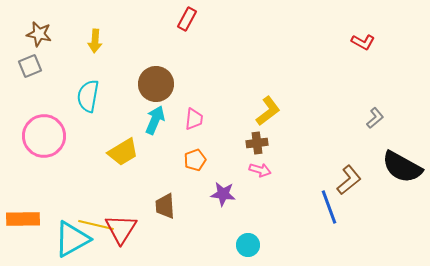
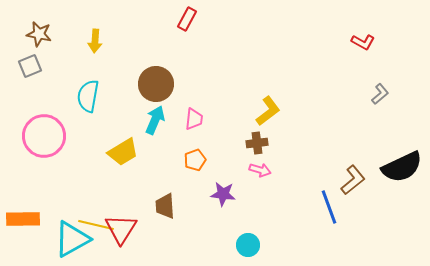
gray L-shape: moved 5 px right, 24 px up
black semicircle: rotated 54 degrees counterclockwise
brown L-shape: moved 4 px right
